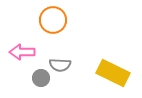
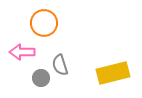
orange circle: moved 9 px left, 3 px down
gray semicircle: rotated 70 degrees clockwise
yellow rectangle: rotated 40 degrees counterclockwise
